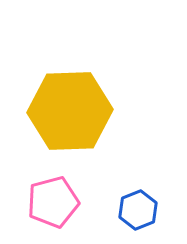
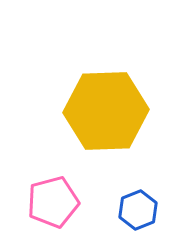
yellow hexagon: moved 36 px right
